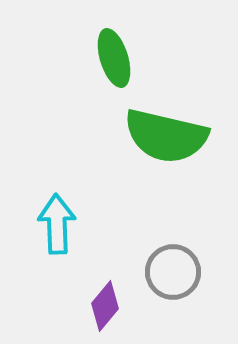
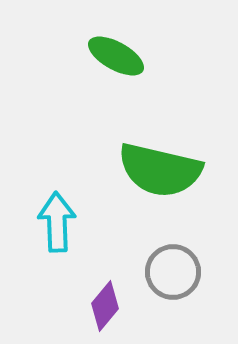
green ellipse: moved 2 px right, 2 px up; rotated 44 degrees counterclockwise
green semicircle: moved 6 px left, 34 px down
cyan arrow: moved 2 px up
